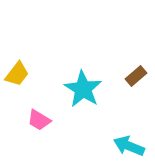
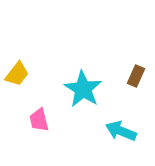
brown rectangle: rotated 25 degrees counterclockwise
pink trapezoid: rotated 45 degrees clockwise
cyan arrow: moved 8 px left, 15 px up
